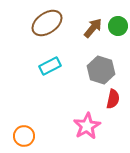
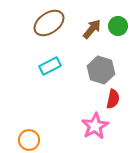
brown ellipse: moved 2 px right
brown arrow: moved 1 px left, 1 px down
pink star: moved 8 px right
orange circle: moved 5 px right, 4 px down
